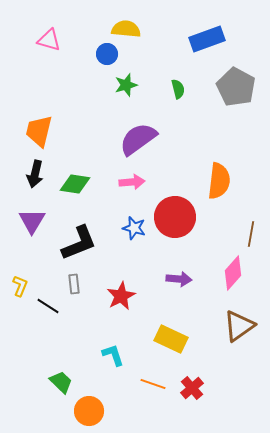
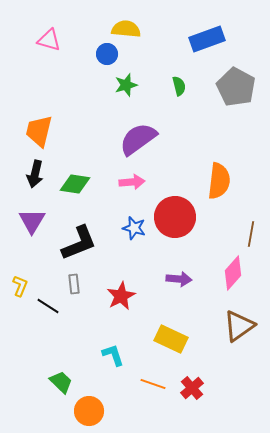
green semicircle: moved 1 px right, 3 px up
